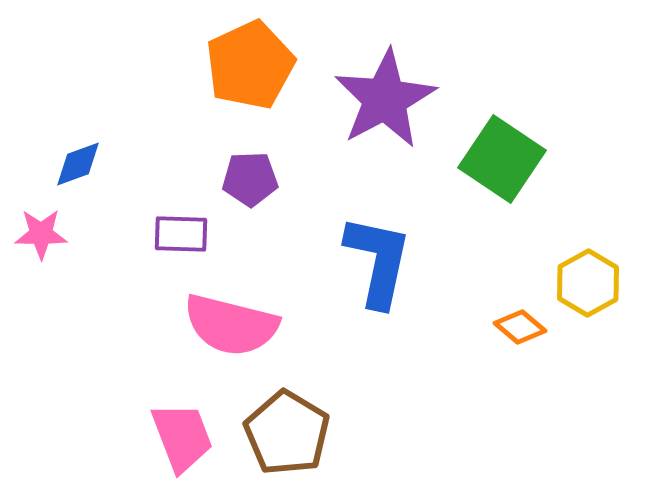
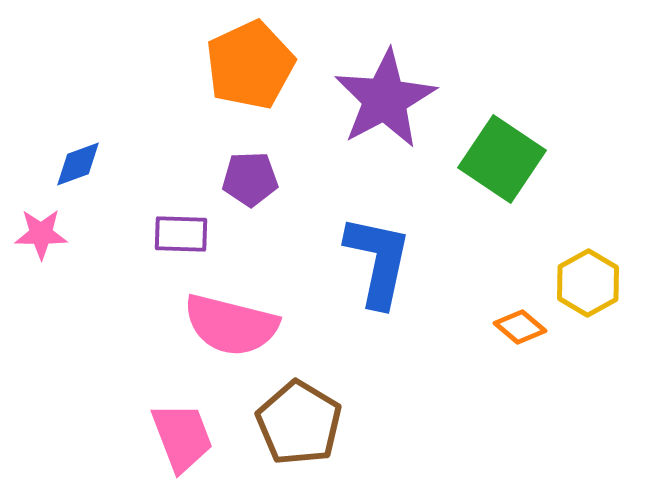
brown pentagon: moved 12 px right, 10 px up
